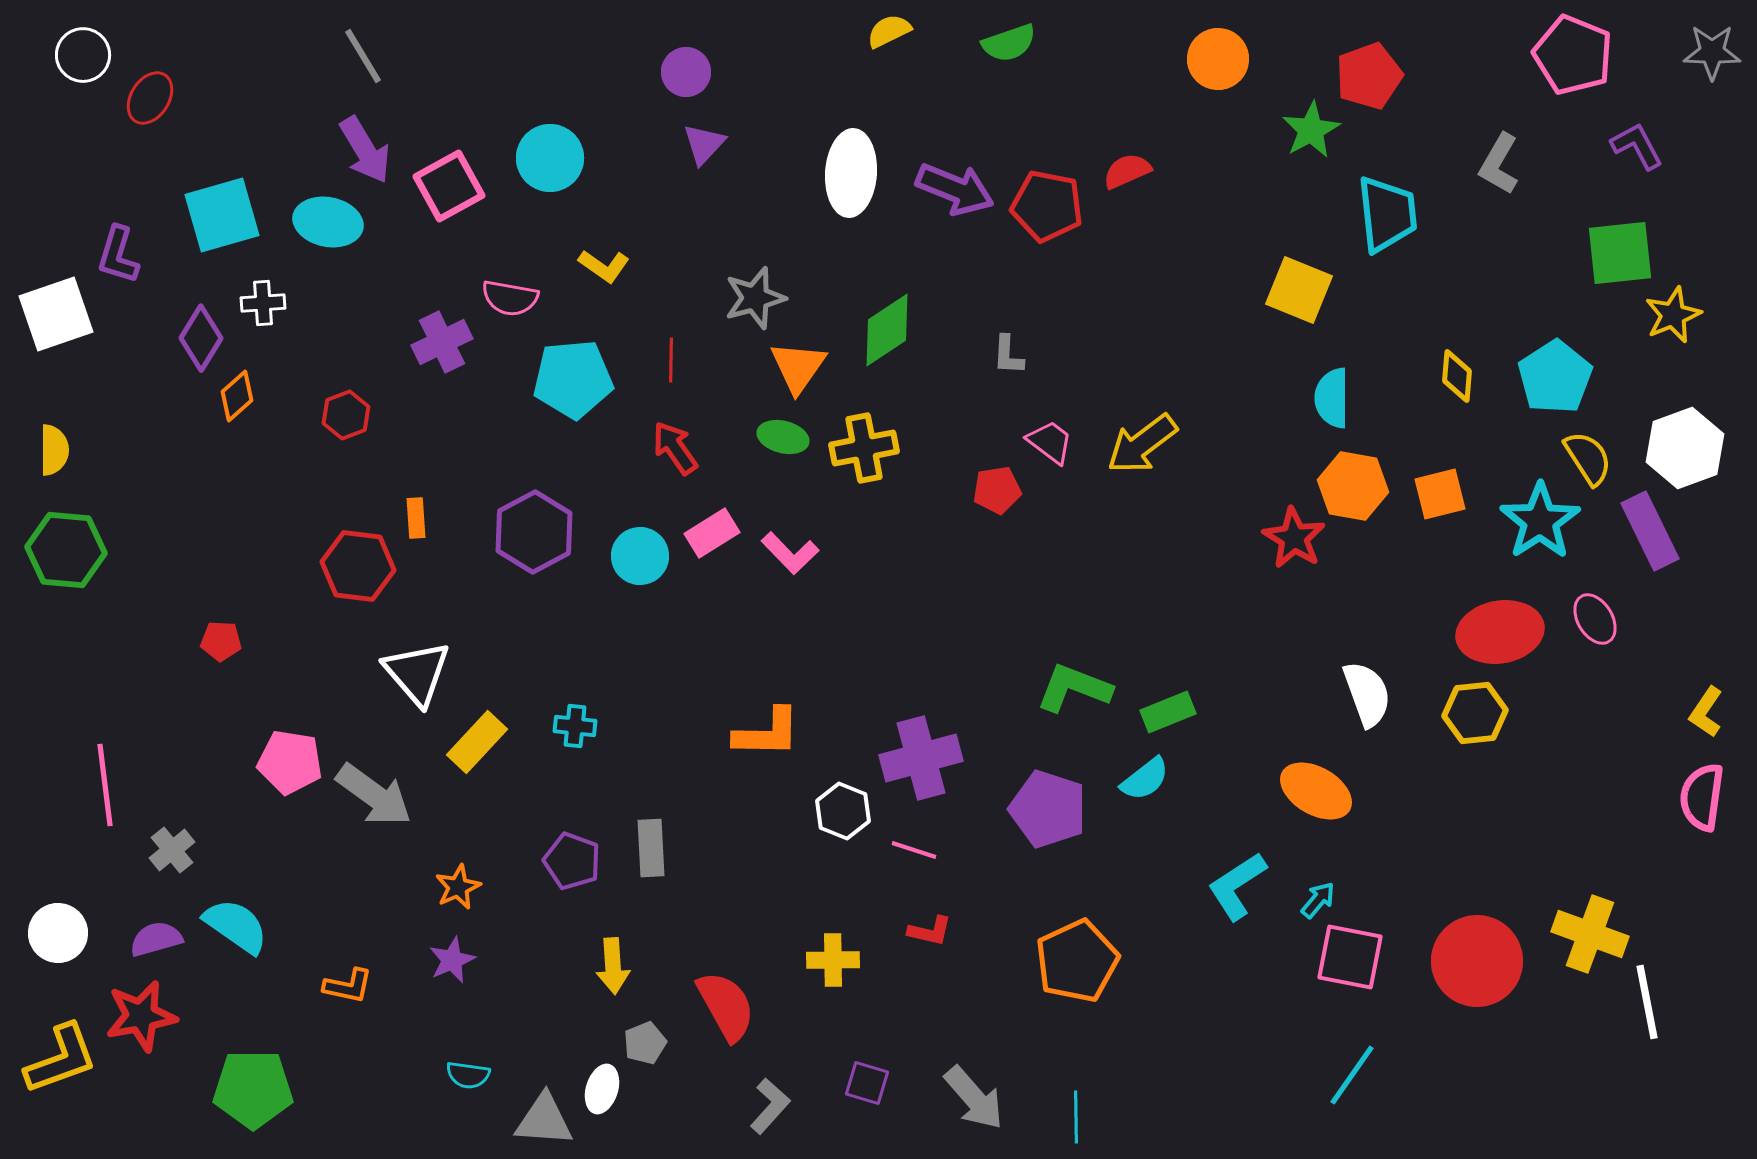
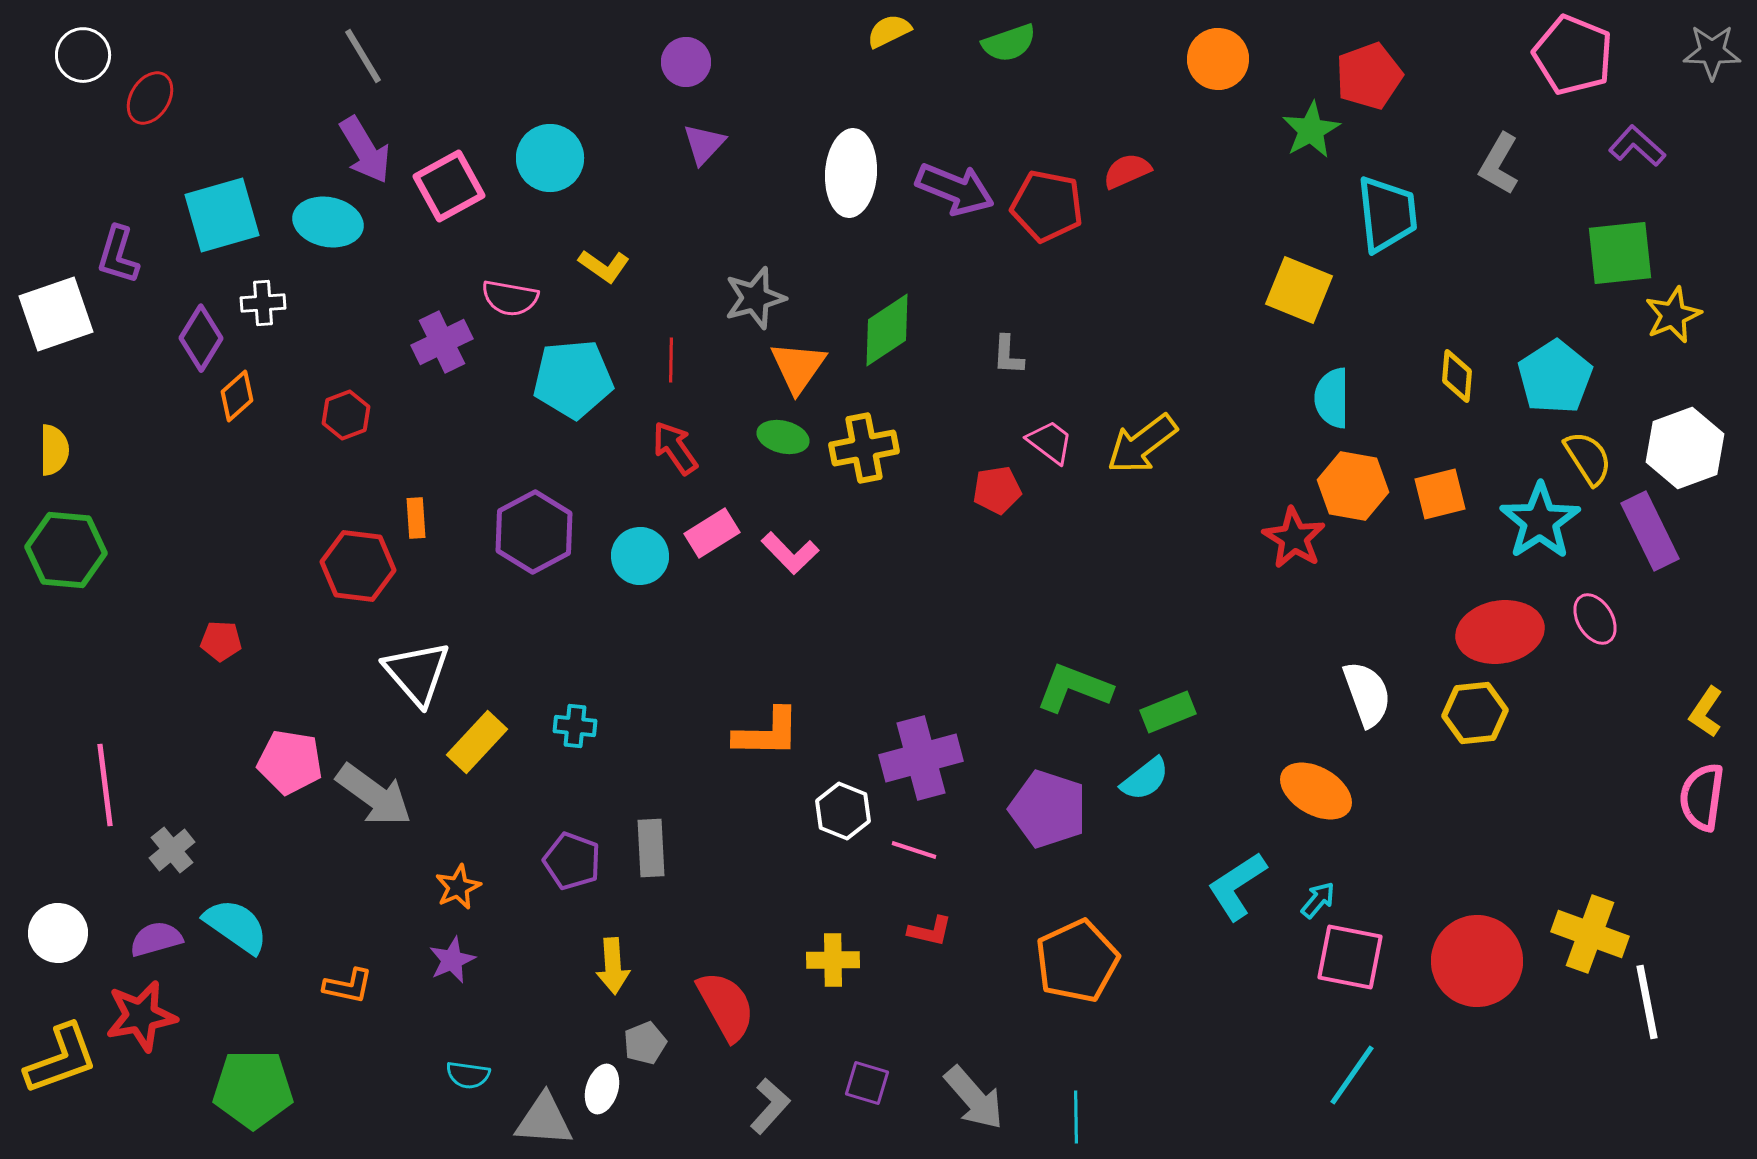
purple circle at (686, 72): moved 10 px up
purple L-shape at (1637, 146): rotated 20 degrees counterclockwise
